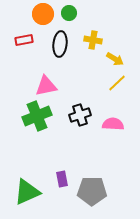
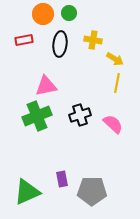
yellow line: rotated 36 degrees counterclockwise
pink semicircle: rotated 40 degrees clockwise
